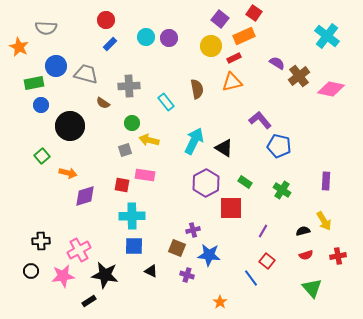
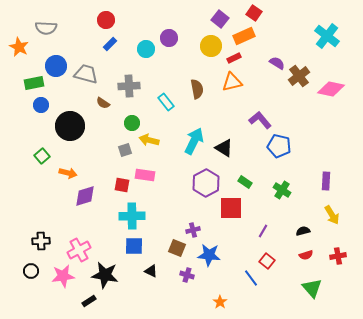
cyan circle at (146, 37): moved 12 px down
yellow arrow at (324, 221): moved 8 px right, 6 px up
